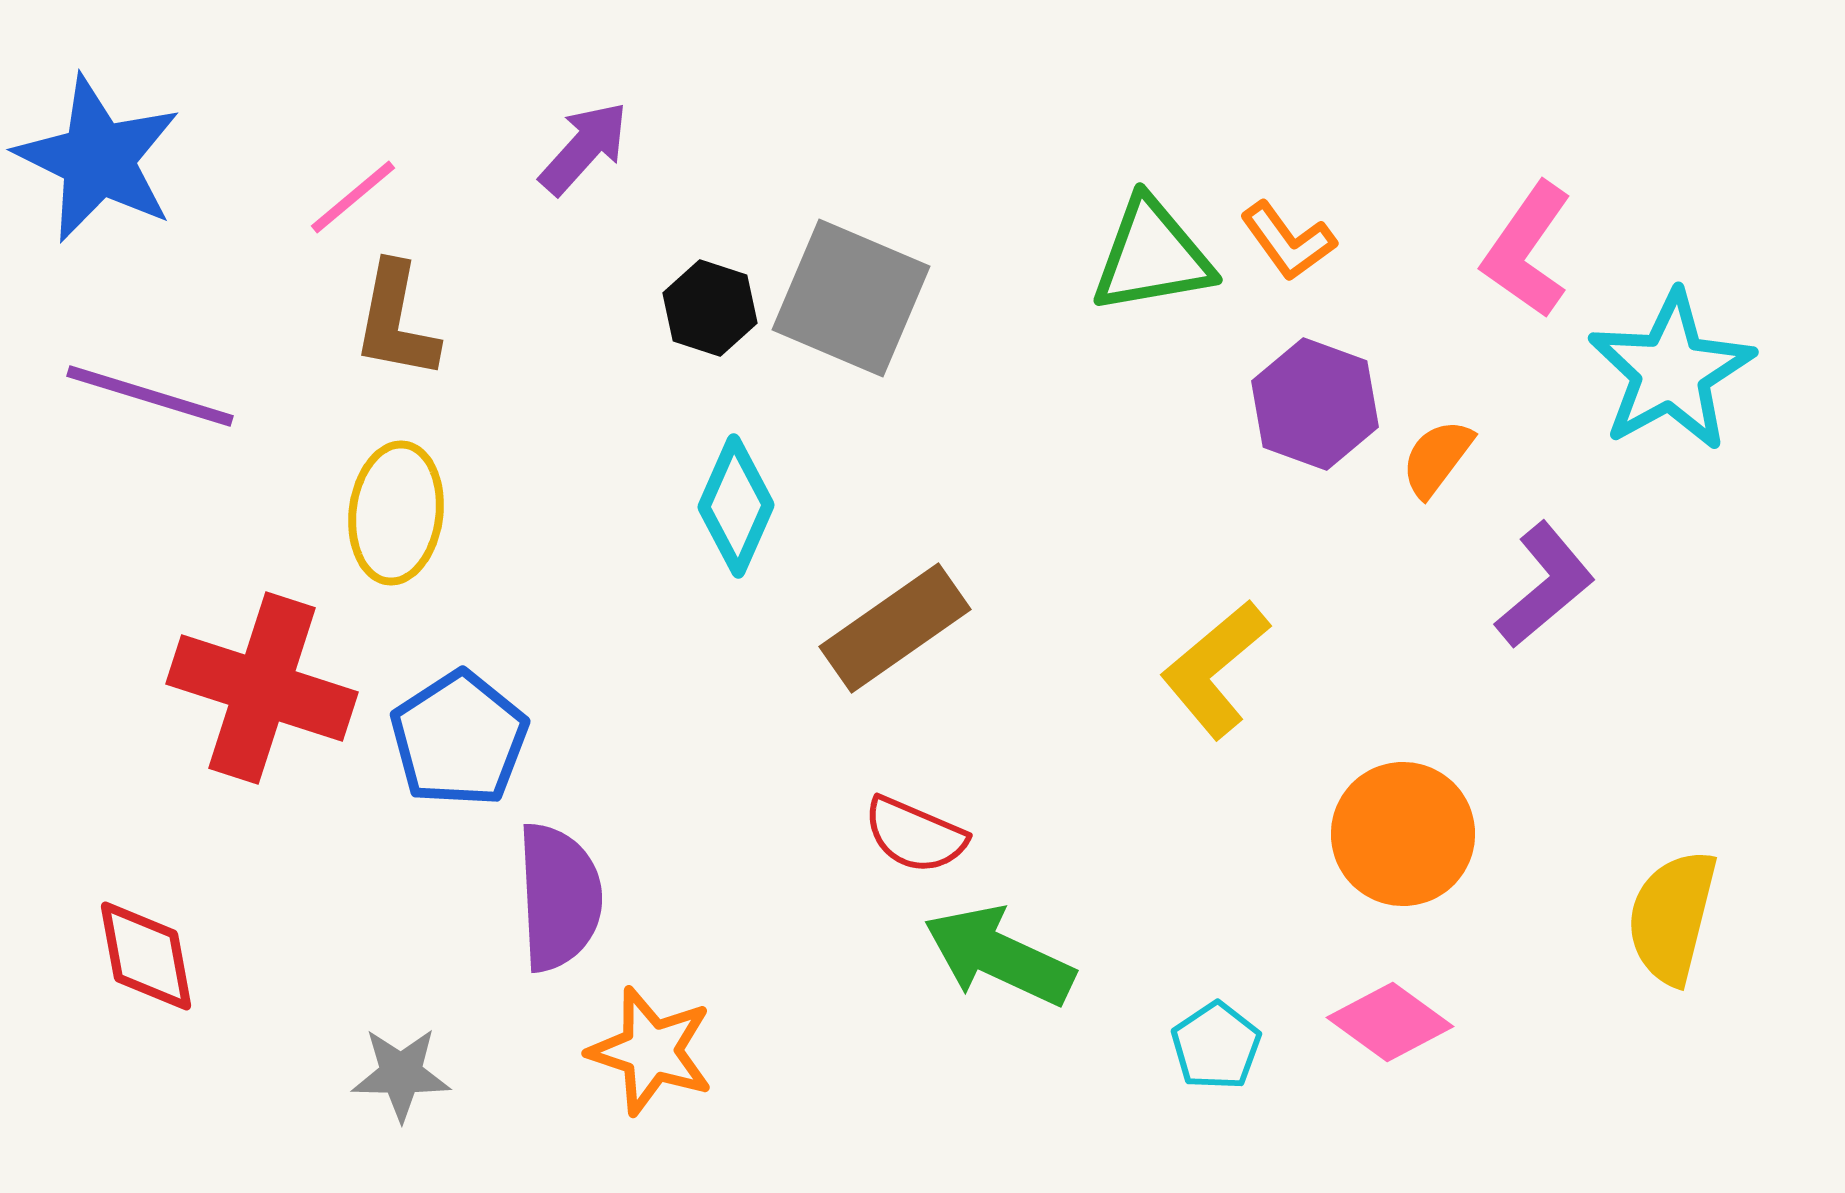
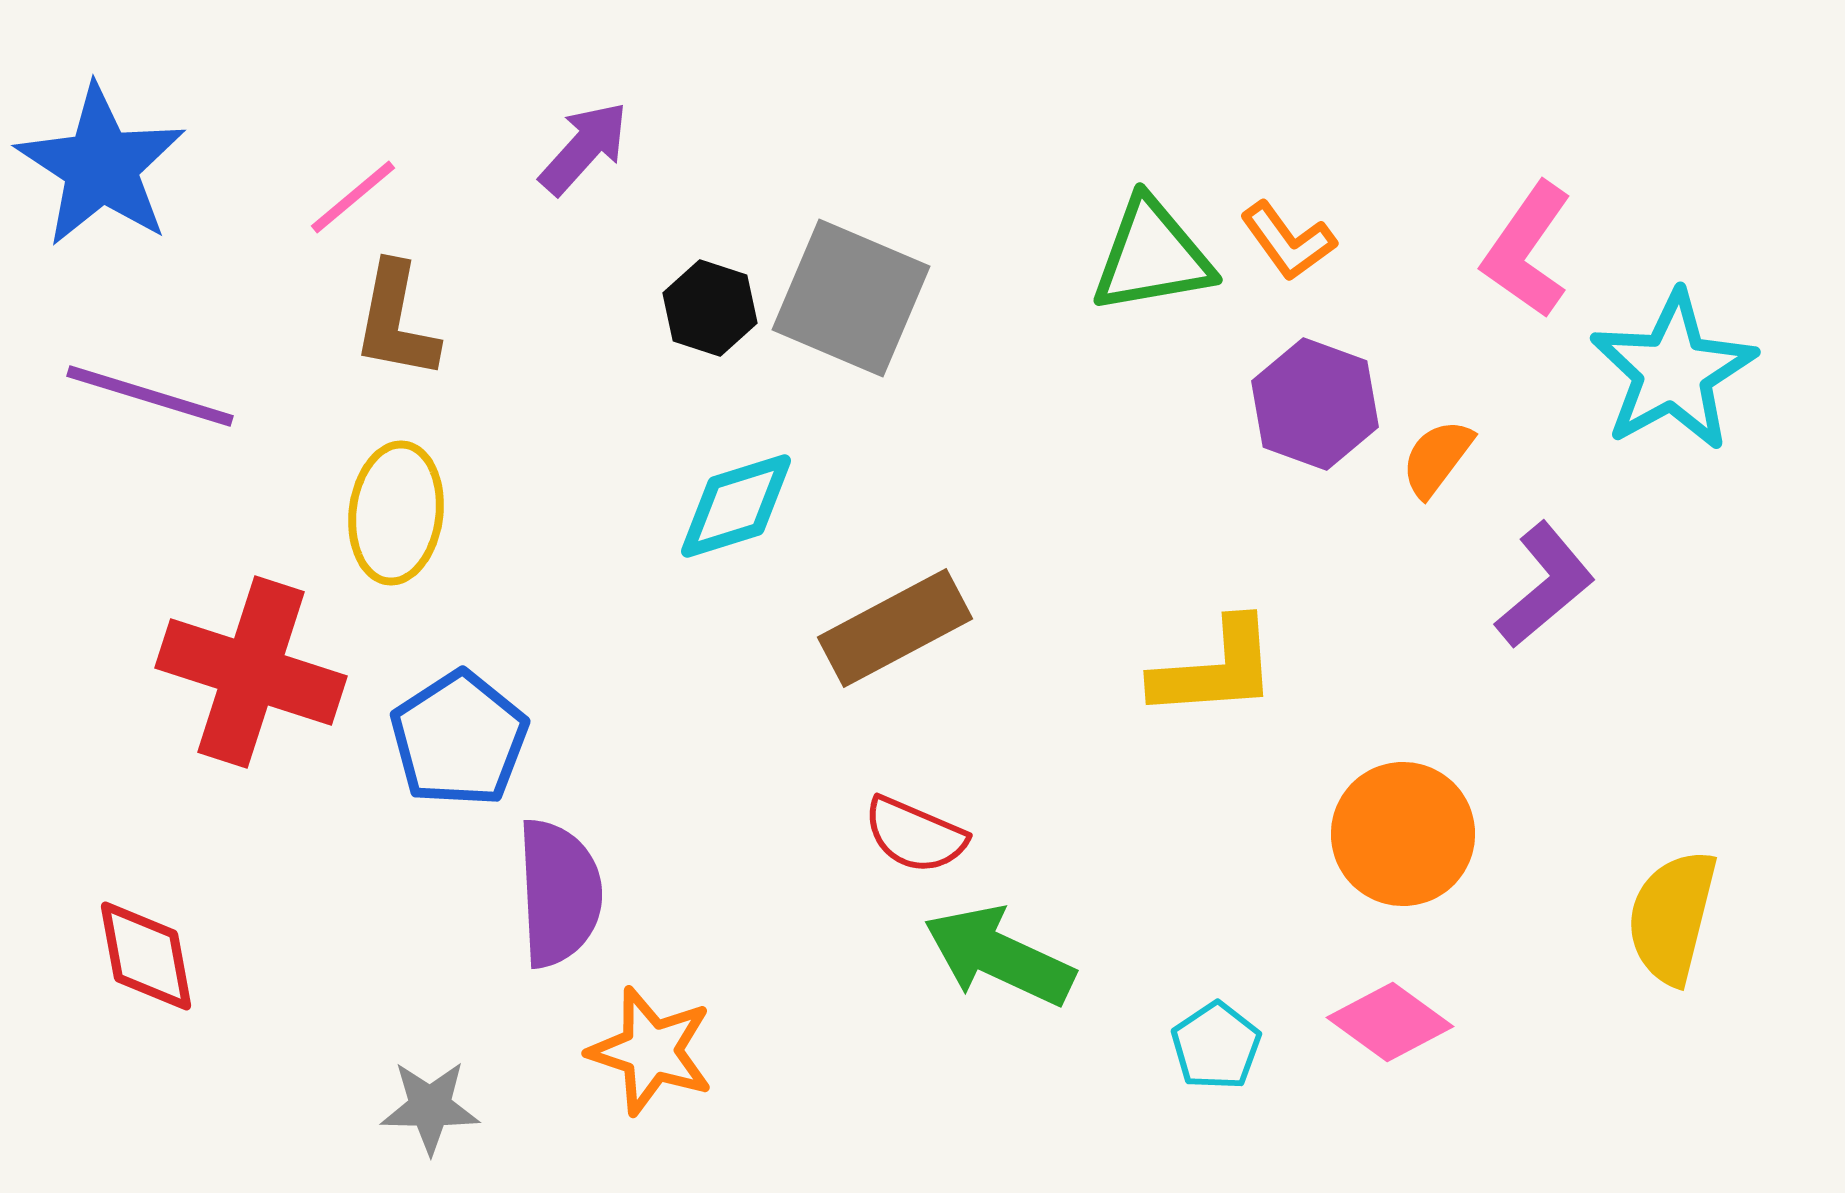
blue star: moved 3 px right, 7 px down; rotated 7 degrees clockwise
cyan star: moved 2 px right
cyan diamond: rotated 49 degrees clockwise
brown rectangle: rotated 7 degrees clockwise
yellow L-shape: rotated 144 degrees counterclockwise
red cross: moved 11 px left, 16 px up
purple semicircle: moved 4 px up
gray star: moved 29 px right, 33 px down
